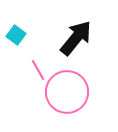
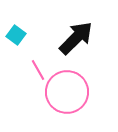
black arrow: rotated 6 degrees clockwise
